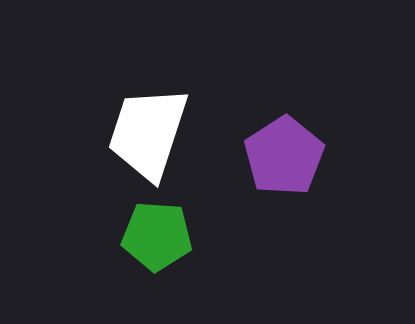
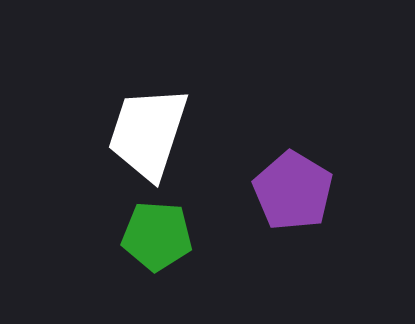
purple pentagon: moved 9 px right, 35 px down; rotated 8 degrees counterclockwise
